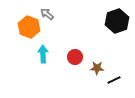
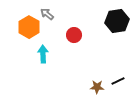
black hexagon: rotated 10 degrees clockwise
orange hexagon: rotated 10 degrees clockwise
red circle: moved 1 px left, 22 px up
brown star: moved 19 px down
black line: moved 4 px right, 1 px down
